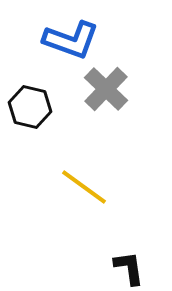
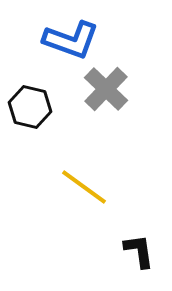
black L-shape: moved 10 px right, 17 px up
